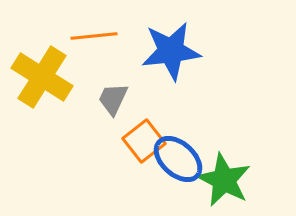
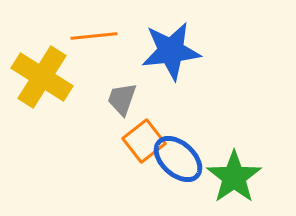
gray trapezoid: moved 9 px right; rotated 6 degrees counterclockwise
green star: moved 10 px right, 3 px up; rotated 10 degrees clockwise
